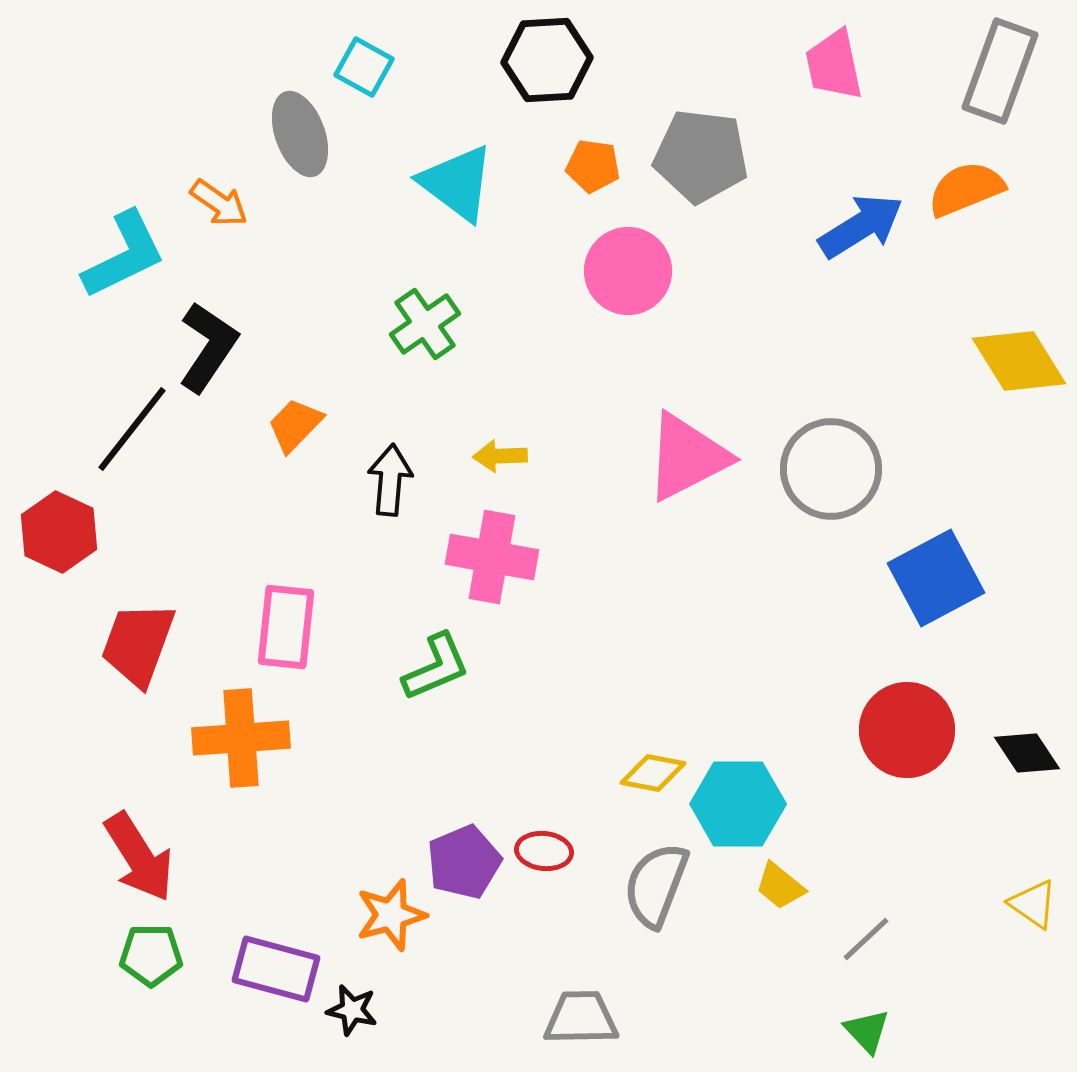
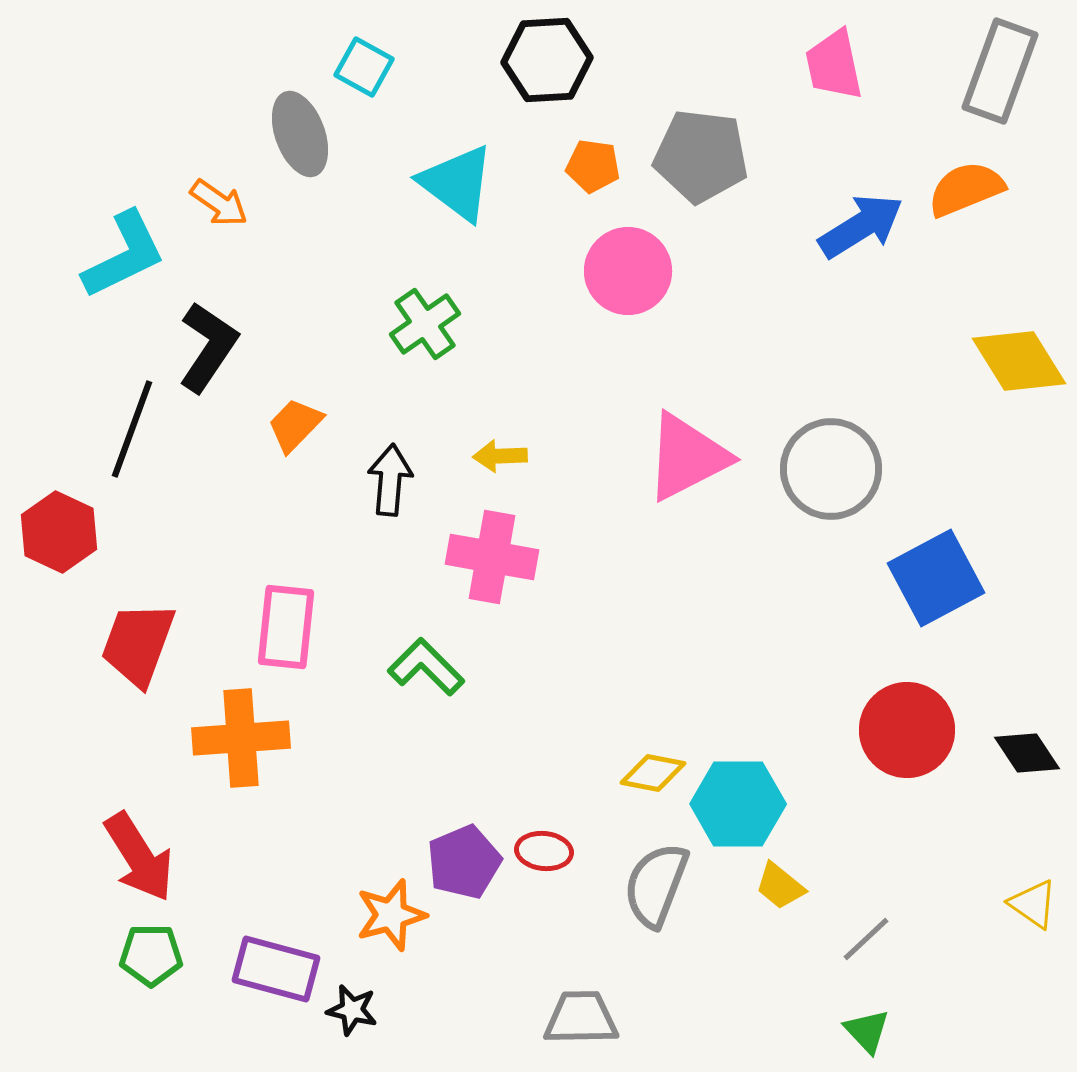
black line at (132, 429): rotated 18 degrees counterclockwise
green L-shape at (436, 667): moved 10 px left; rotated 112 degrees counterclockwise
